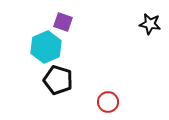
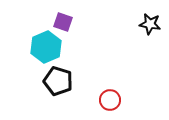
black pentagon: moved 1 px down
red circle: moved 2 px right, 2 px up
